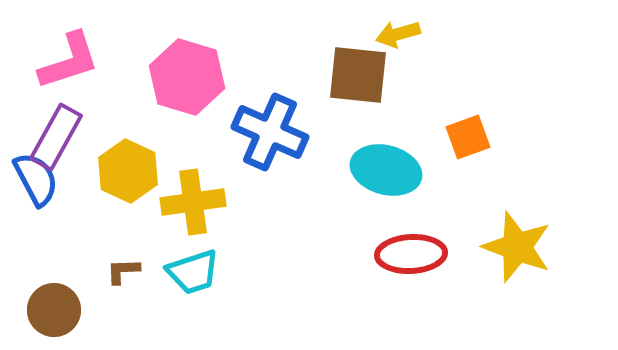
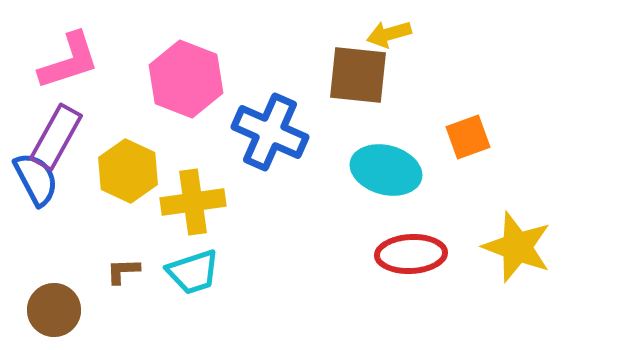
yellow arrow: moved 9 px left
pink hexagon: moved 1 px left, 2 px down; rotated 4 degrees clockwise
